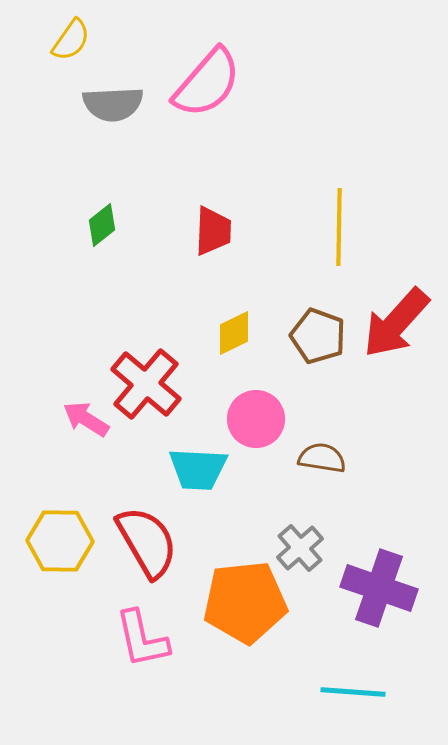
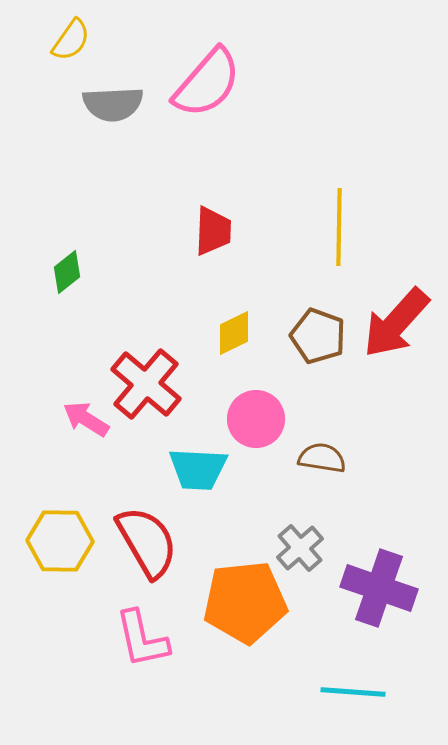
green diamond: moved 35 px left, 47 px down
